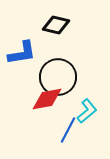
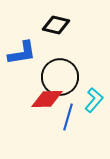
black circle: moved 2 px right
red diamond: rotated 8 degrees clockwise
cyan L-shape: moved 7 px right, 11 px up; rotated 10 degrees counterclockwise
blue line: moved 13 px up; rotated 12 degrees counterclockwise
